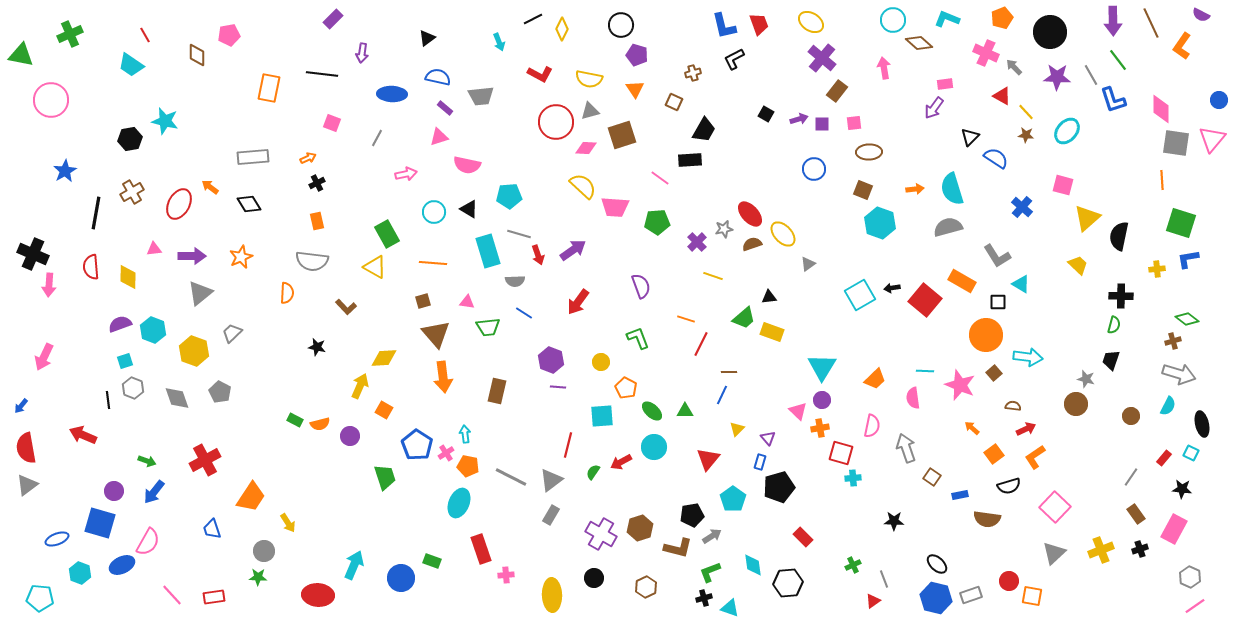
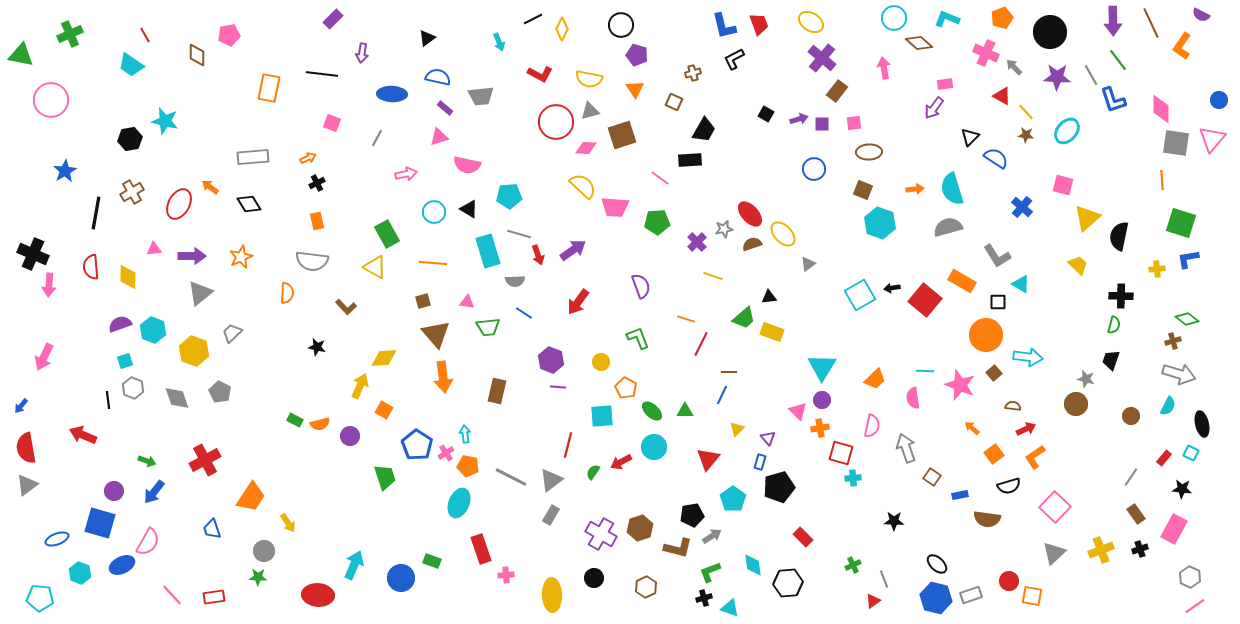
cyan circle at (893, 20): moved 1 px right, 2 px up
